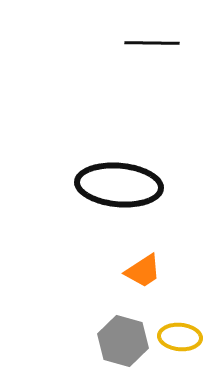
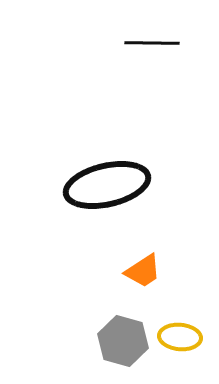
black ellipse: moved 12 px left; rotated 18 degrees counterclockwise
